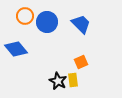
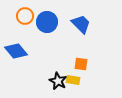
blue diamond: moved 2 px down
orange square: moved 2 px down; rotated 32 degrees clockwise
yellow rectangle: rotated 72 degrees counterclockwise
